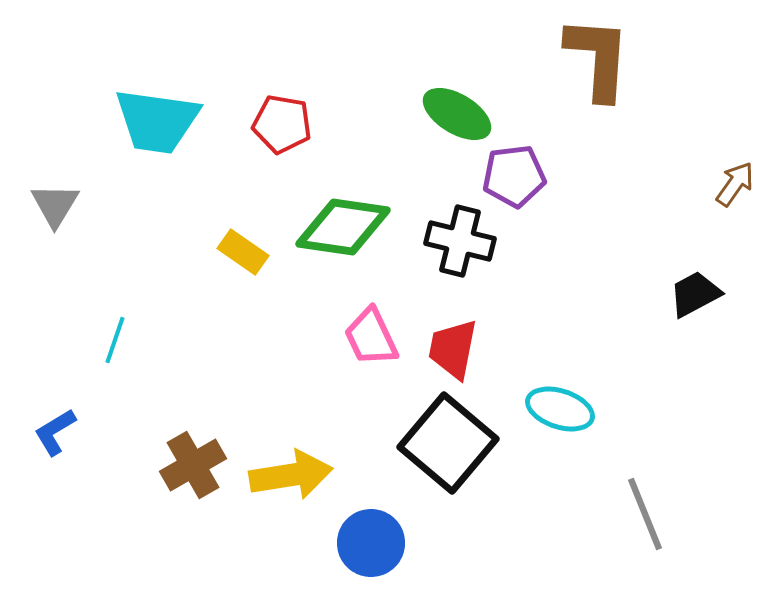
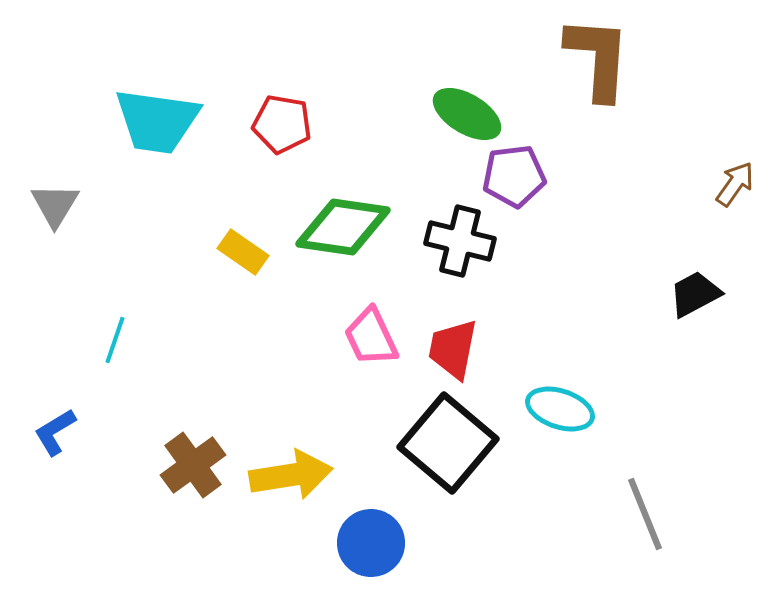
green ellipse: moved 10 px right
brown cross: rotated 6 degrees counterclockwise
